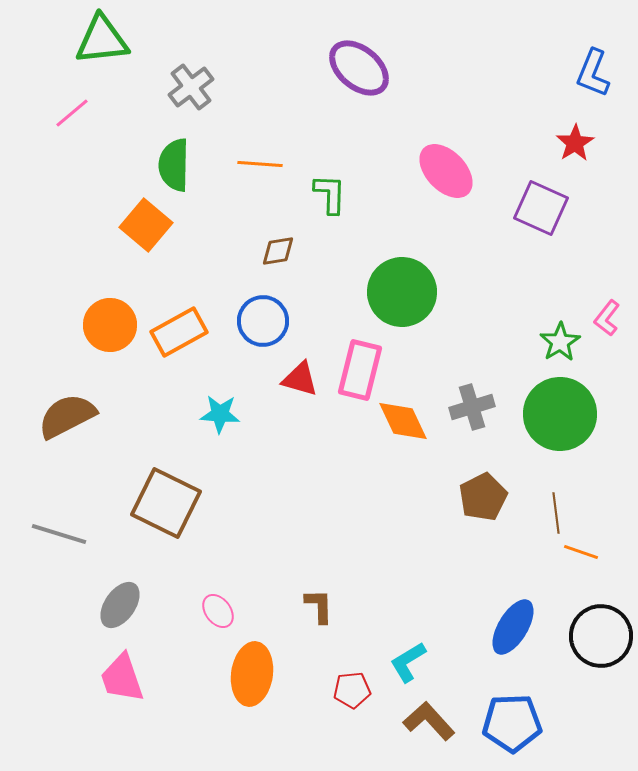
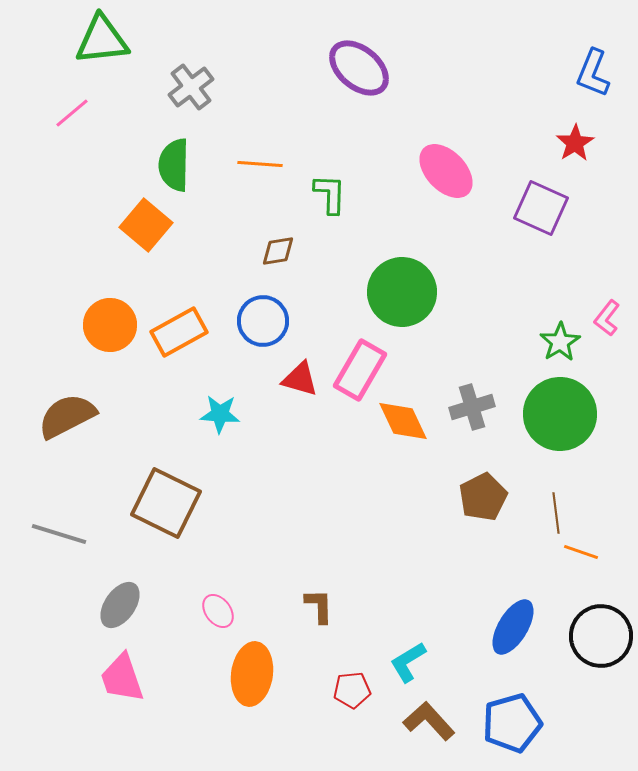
pink rectangle at (360, 370): rotated 16 degrees clockwise
blue pentagon at (512, 723): rotated 14 degrees counterclockwise
